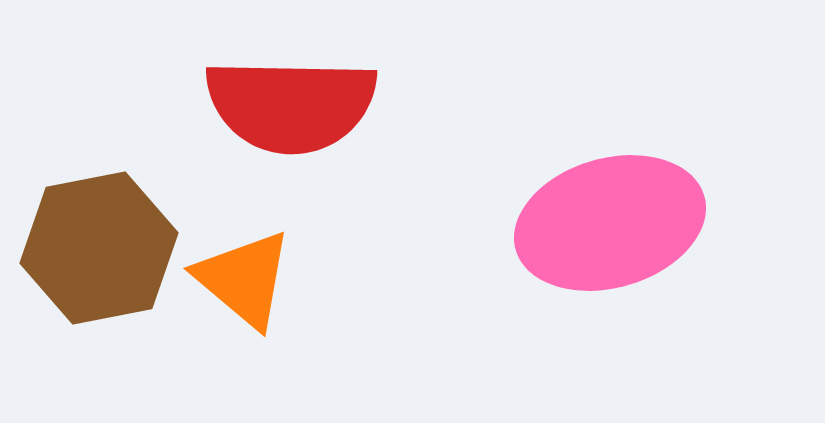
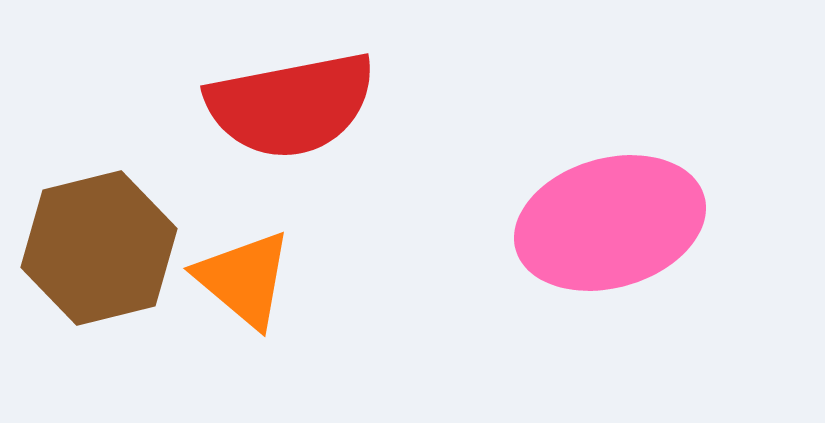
red semicircle: rotated 12 degrees counterclockwise
brown hexagon: rotated 3 degrees counterclockwise
